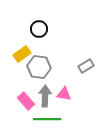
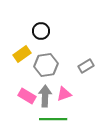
black circle: moved 2 px right, 2 px down
gray hexagon: moved 7 px right, 2 px up; rotated 15 degrees counterclockwise
pink triangle: rotated 28 degrees counterclockwise
pink rectangle: moved 1 px right, 5 px up; rotated 18 degrees counterclockwise
green line: moved 6 px right
